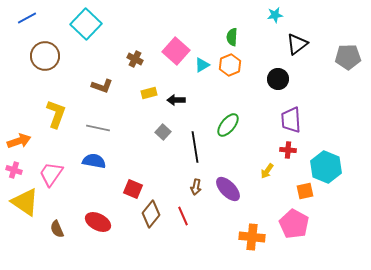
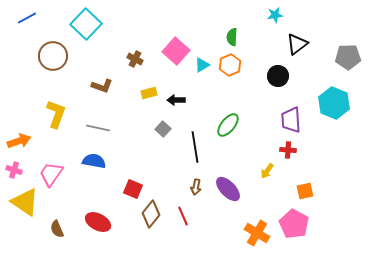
brown circle: moved 8 px right
black circle: moved 3 px up
gray square: moved 3 px up
cyan hexagon: moved 8 px right, 64 px up
orange cross: moved 5 px right, 4 px up; rotated 25 degrees clockwise
